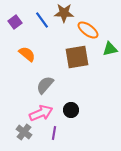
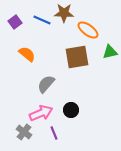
blue line: rotated 30 degrees counterclockwise
green triangle: moved 3 px down
gray semicircle: moved 1 px right, 1 px up
purple line: rotated 32 degrees counterclockwise
